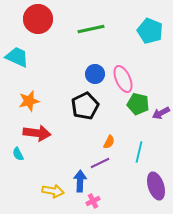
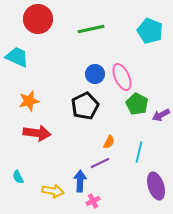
pink ellipse: moved 1 px left, 2 px up
green pentagon: moved 1 px left; rotated 15 degrees clockwise
purple arrow: moved 2 px down
cyan semicircle: moved 23 px down
